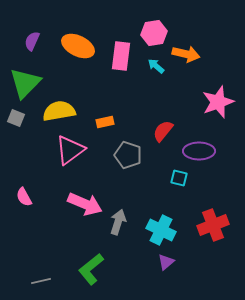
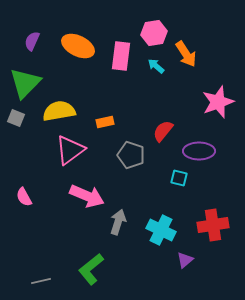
orange arrow: rotated 44 degrees clockwise
gray pentagon: moved 3 px right
pink arrow: moved 2 px right, 8 px up
red cross: rotated 12 degrees clockwise
purple triangle: moved 19 px right, 2 px up
